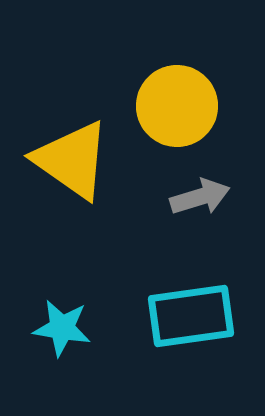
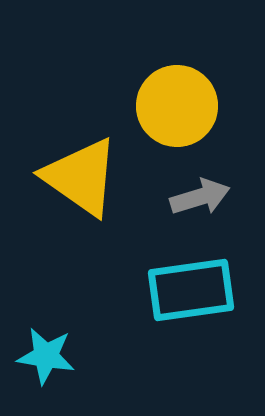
yellow triangle: moved 9 px right, 17 px down
cyan rectangle: moved 26 px up
cyan star: moved 16 px left, 28 px down
